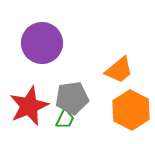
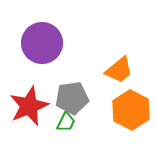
green trapezoid: moved 1 px right, 3 px down
